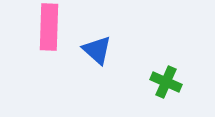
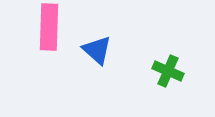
green cross: moved 2 px right, 11 px up
